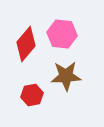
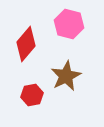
pink hexagon: moved 7 px right, 10 px up; rotated 8 degrees clockwise
brown star: rotated 24 degrees counterclockwise
